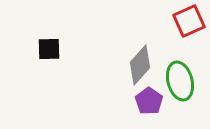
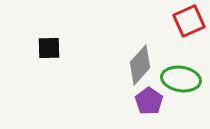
black square: moved 1 px up
green ellipse: moved 1 px right, 2 px up; rotated 66 degrees counterclockwise
